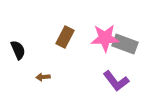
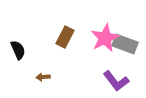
pink star: rotated 24 degrees counterclockwise
